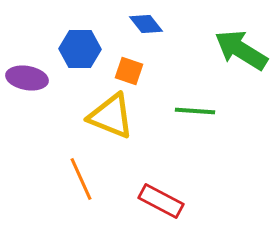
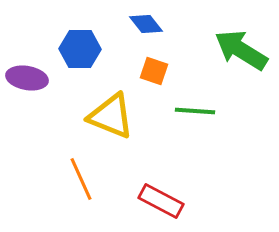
orange square: moved 25 px right
